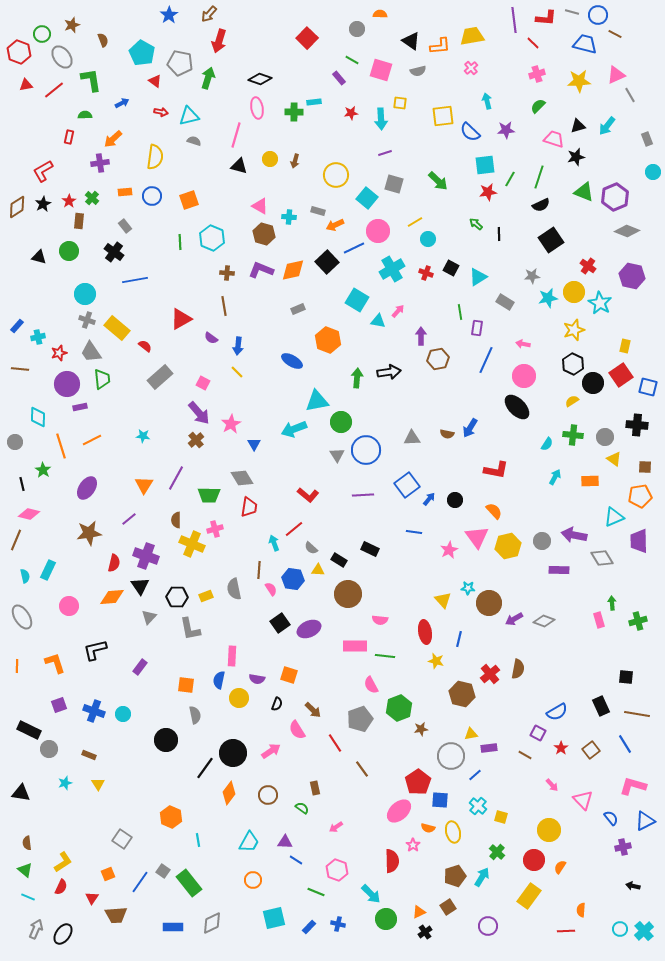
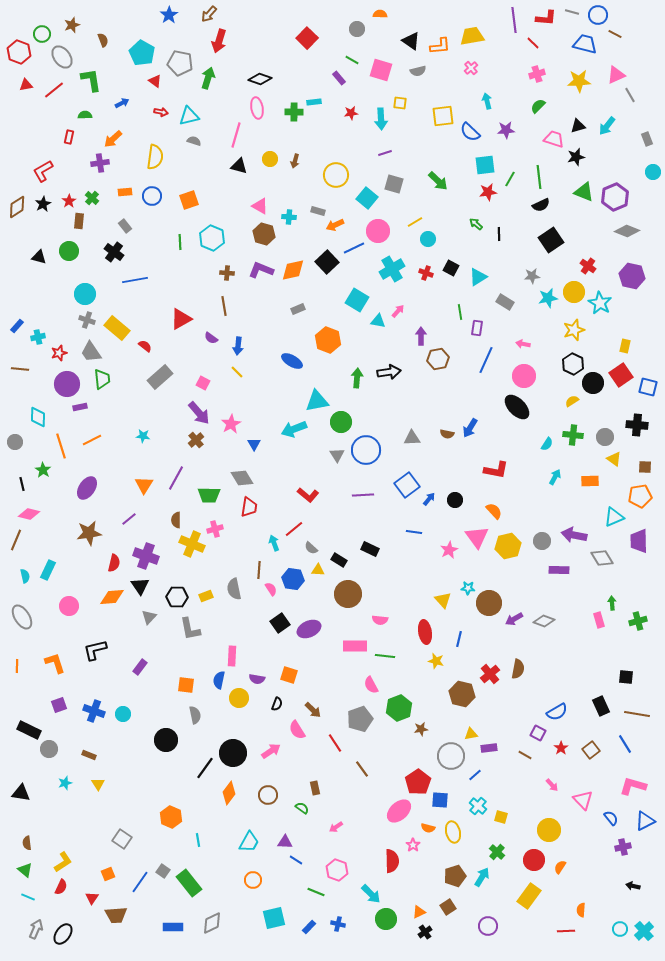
green line at (539, 177): rotated 25 degrees counterclockwise
